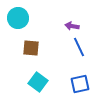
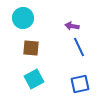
cyan circle: moved 5 px right
cyan square: moved 4 px left, 3 px up; rotated 24 degrees clockwise
